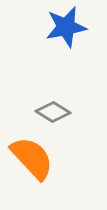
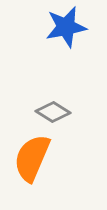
orange semicircle: rotated 114 degrees counterclockwise
